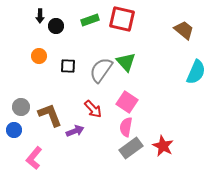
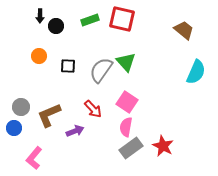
brown L-shape: moved 1 px left; rotated 92 degrees counterclockwise
blue circle: moved 2 px up
